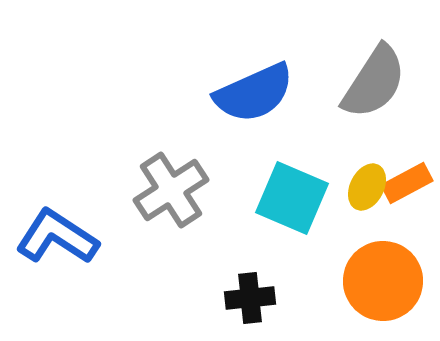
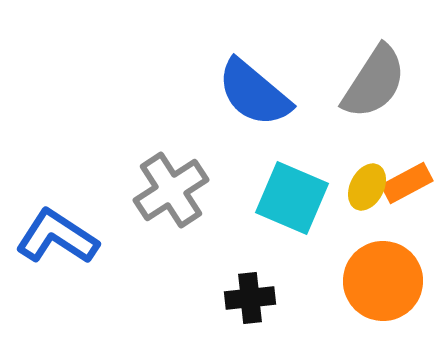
blue semicircle: rotated 64 degrees clockwise
